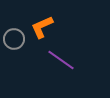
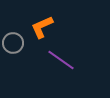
gray circle: moved 1 px left, 4 px down
